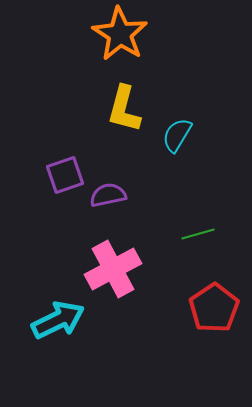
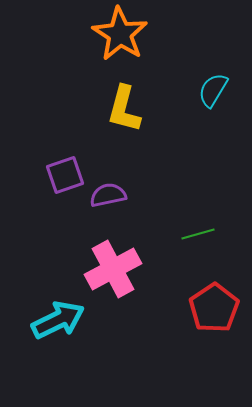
cyan semicircle: moved 36 px right, 45 px up
